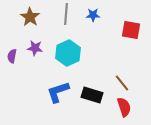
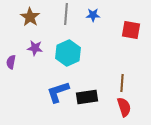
purple semicircle: moved 1 px left, 6 px down
brown line: rotated 42 degrees clockwise
black rectangle: moved 5 px left, 2 px down; rotated 25 degrees counterclockwise
